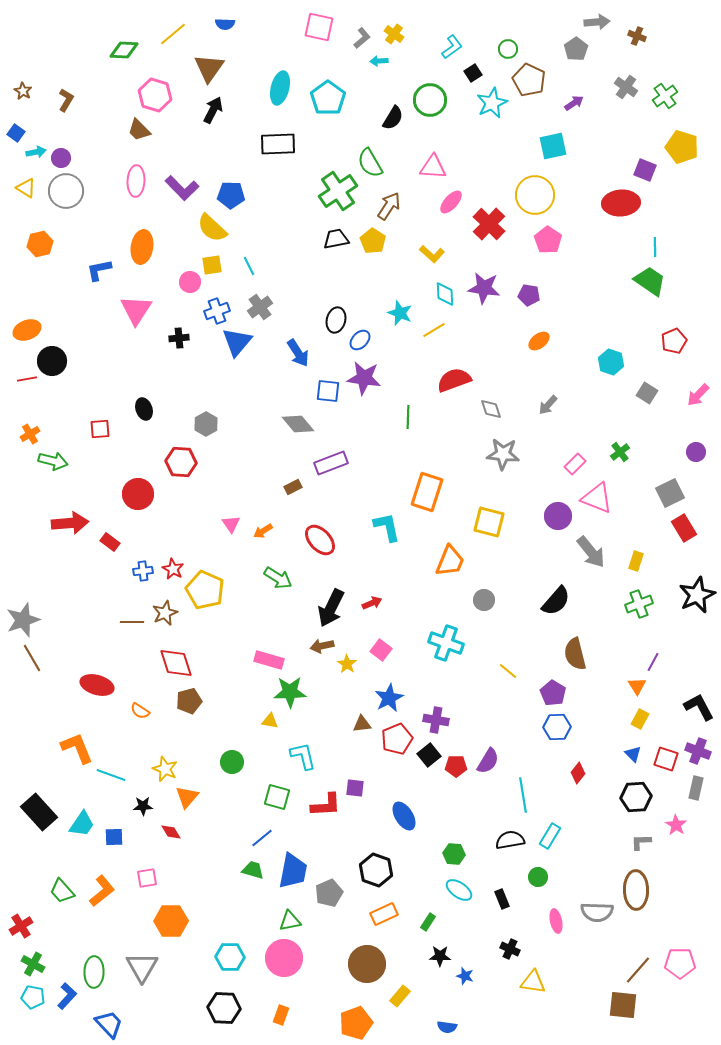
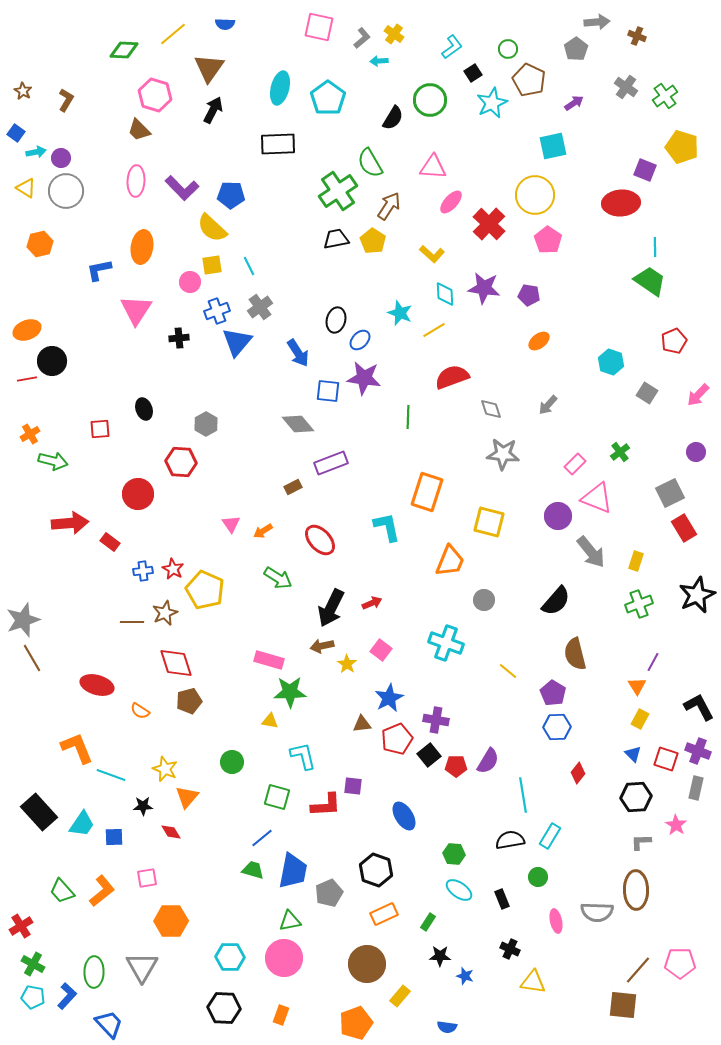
red semicircle at (454, 380): moved 2 px left, 3 px up
purple square at (355, 788): moved 2 px left, 2 px up
